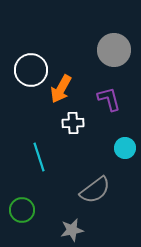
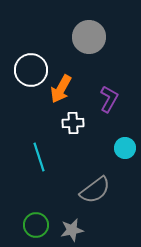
gray circle: moved 25 px left, 13 px up
purple L-shape: rotated 44 degrees clockwise
green circle: moved 14 px right, 15 px down
